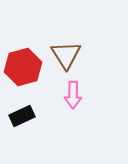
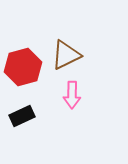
brown triangle: rotated 36 degrees clockwise
pink arrow: moved 1 px left
